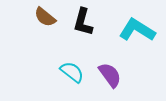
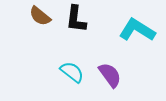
brown semicircle: moved 5 px left, 1 px up
black L-shape: moved 7 px left, 3 px up; rotated 8 degrees counterclockwise
